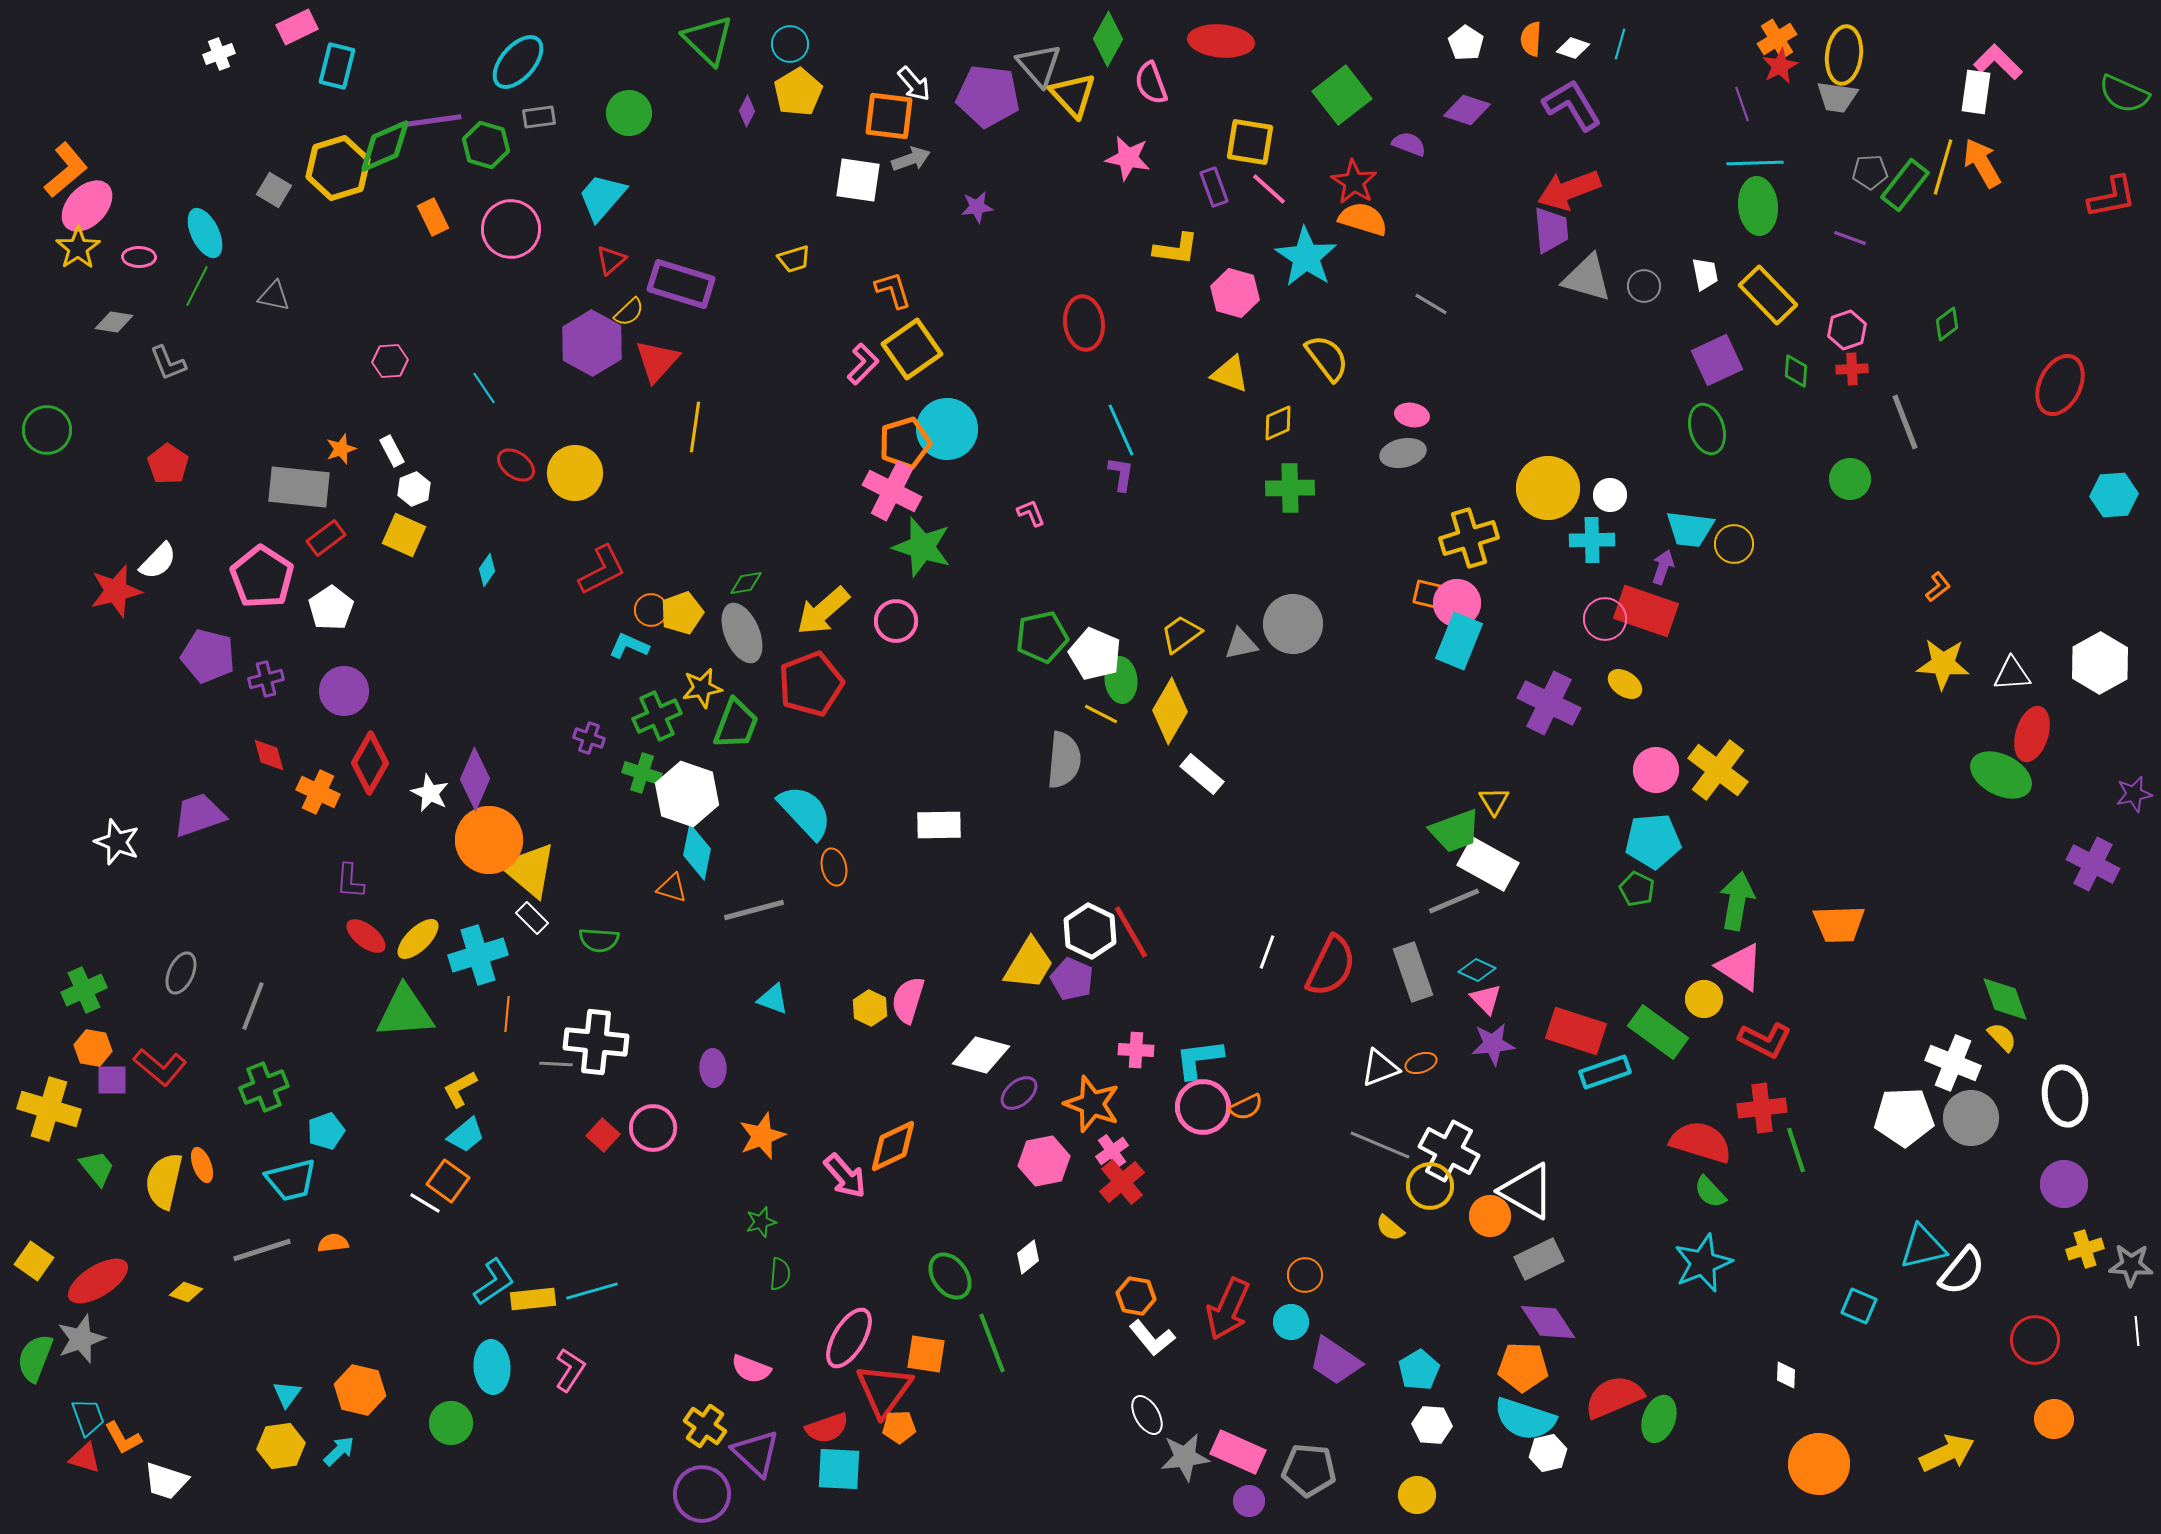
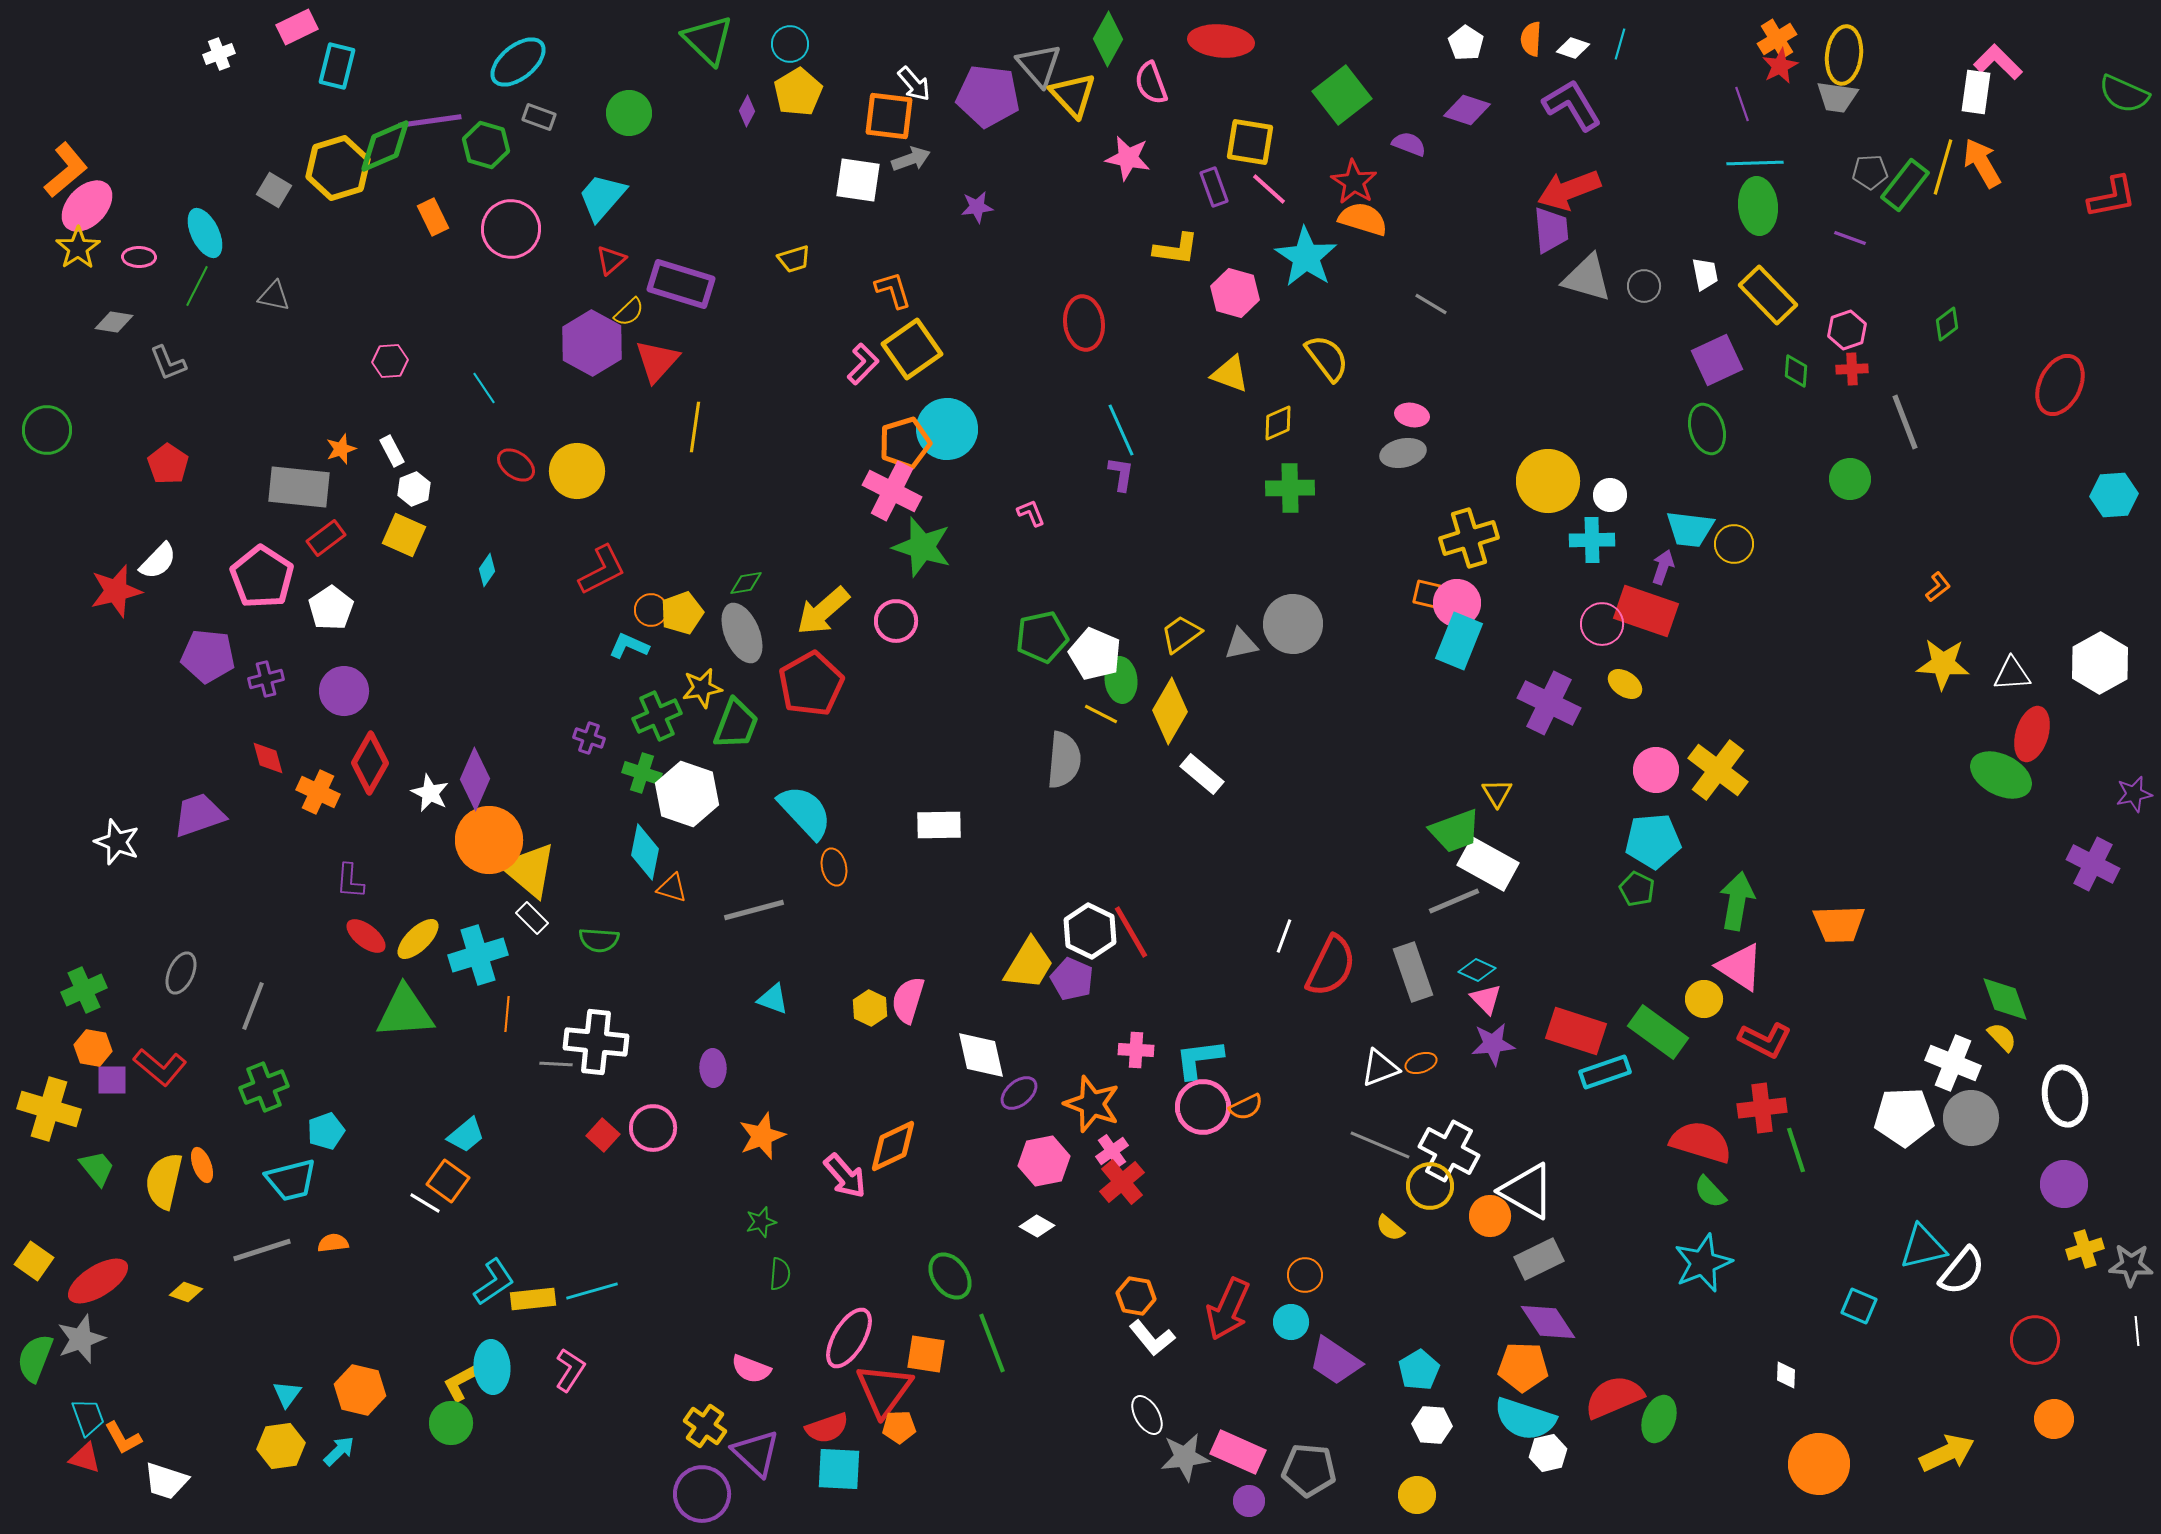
cyan ellipse at (518, 62): rotated 10 degrees clockwise
gray rectangle at (539, 117): rotated 28 degrees clockwise
yellow circle at (575, 473): moved 2 px right, 2 px up
yellow circle at (1548, 488): moved 7 px up
pink circle at (1605, 619): moved 3 px left, 5 px down
purple pentagon at (208, 656): rotated 8 degrees counterclockwise
red pentagon at (811, 684): rotated 8 degrees counterclockwise
red diamond at (269, 755): moved 1 px left, 3 px down
yellow triangle at (1494, 801): moved 3 px right, 8 px up
cyan diamond at (697, 852): moved 52 px left
white line at (1267, 952): moved 17 px right, 16 px up
white diamond at (981, 1055): rotated 62 degrees clockwise
yellow L-shape at (460, 1089): moved 294 px down
white diamond at (1028, 1257): moved 9 px right, 31 px up; rotated 68 degrees clockwise
